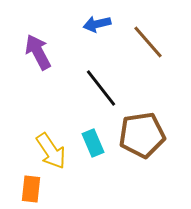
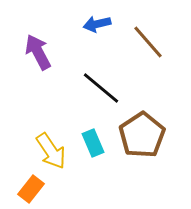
black line: rotated 12 degrees counterclockwise
brown pentagon: rotated 24 degrees counterclockwise
orange rectangle: rotated 32 degrees clockwise
